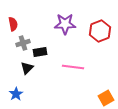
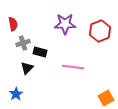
black rectangle: rotated 24 degrees clockwise
